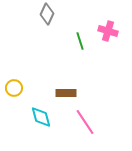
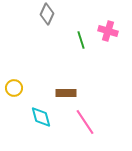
green line: moved 1 px right, 1 px up
